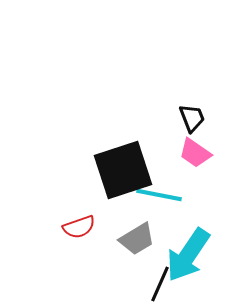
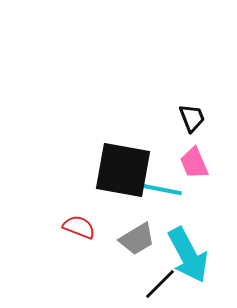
pink trapezoid: moved 1 px left, 10 px down; rotated 32 degrees clockwise
black square: rotated 28 degrees clockwise
cyan line: moved 6 px up
red semicircle: rotated 140 degrees counterclockwise
cyan arrow: rotated 62 degrees counterclockwise
black line: rotated 21 degrees clockwise
